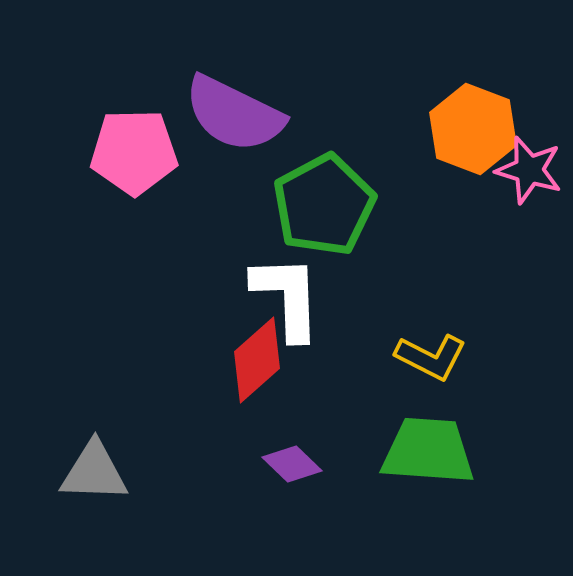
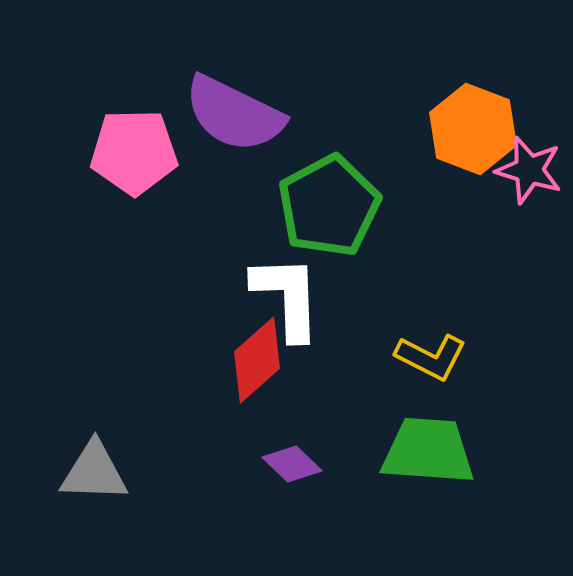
green pentagon: moved 5 px right, 1 px down
